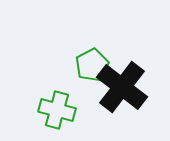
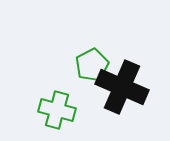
black cross: rotated 15 degrees counterclockwise
